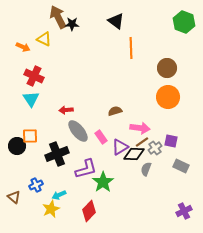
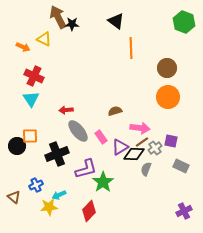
yellow star: moved 2 px left, 2 px up; rotated 18 degrees clockwise
